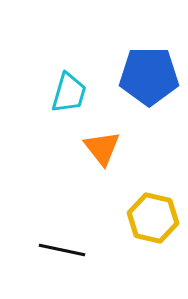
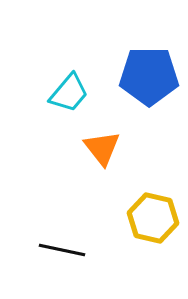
cyan trapezoid: rotated 24 degrees clockwise
